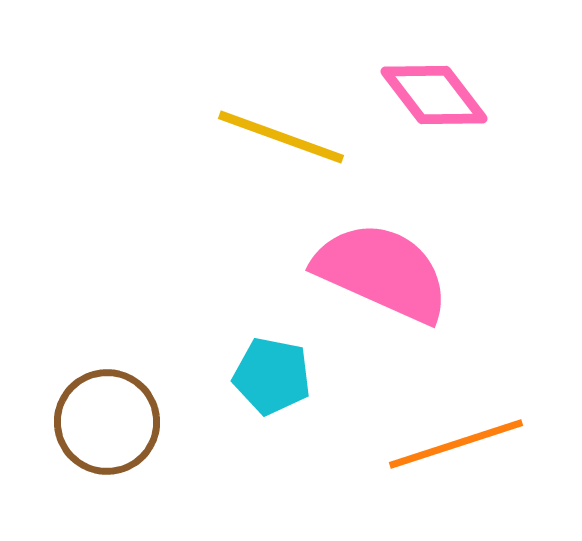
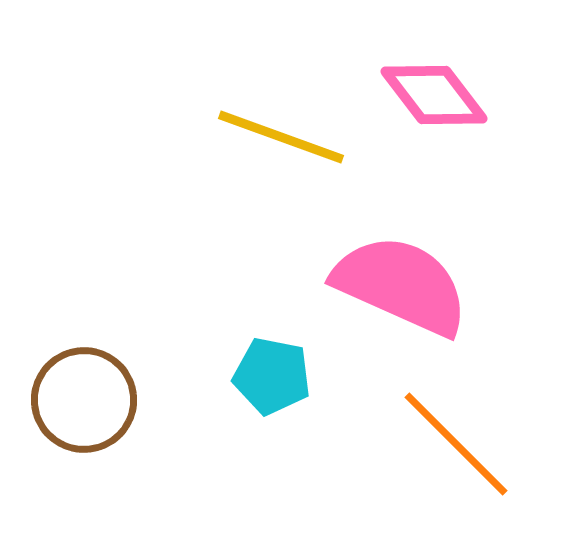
pink semicircle: moved 19 px right, 13 px down
brown circle: moved 23 px left, 22 px up
orange line: rotated 63 degrees clockwise
